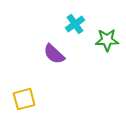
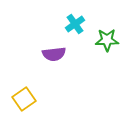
purple semicircle: rotated 50 degrees counterclockwise
yellow square: rotated 20 degrees counterclockwise
